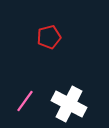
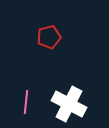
pink line: moved 1 px right, 1 px down; rotated 30 degrees counterclockwise
